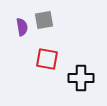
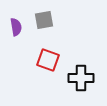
purple semicircle: moved 6 px left
red square: moved 1 px right, 1 px down; rotated 10 degrees clockwise
